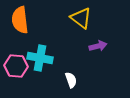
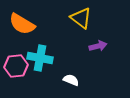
orange semicircle: moved 2 px right, 4 px down; rotated 52 degrees counterclockwise
pink hexagon: rotated 10 degrees counterclockwise
white semicircle: rotated 49 degrees counterclockwise
